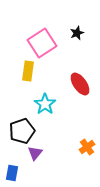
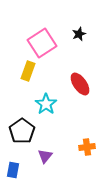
black star: moved 2 px right, 1 px down
yellow rectangle: rotated 12 degrees clockwise
cyan star: moved 1 px right
black pentagon: rotated 15 degrees counterclockwise
orange cross: rotated 28 degrees clockwise
purple triangle: moved 10 px right, 3 px down
blue rectangle: moved 1 px right, 3 px up
